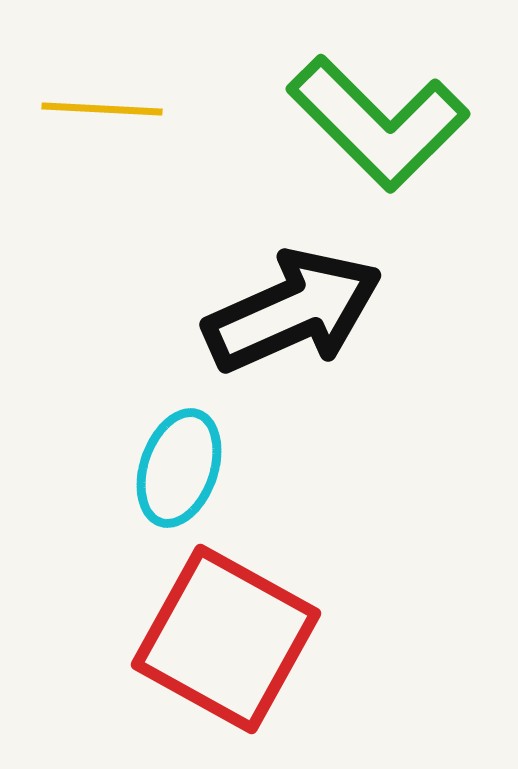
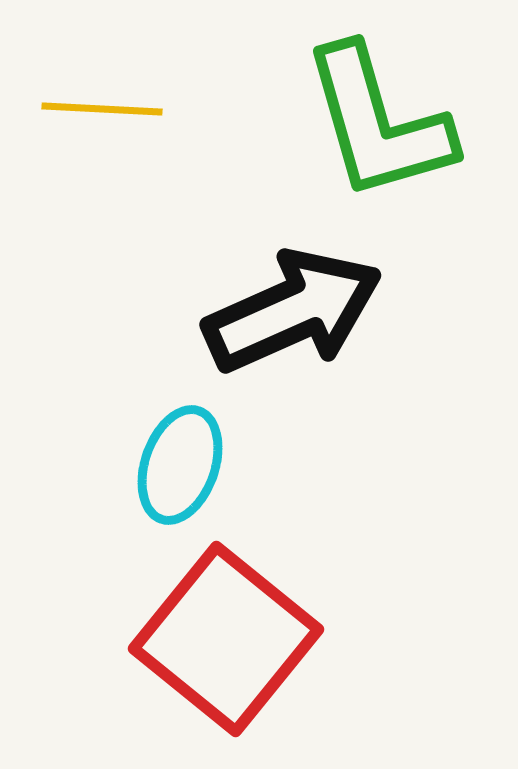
green L-shape: rotated 29 degrees clockwise
cyan ellipse: moved 1 px right, 3 px up
red square: rotated 10 degrees clockwise
